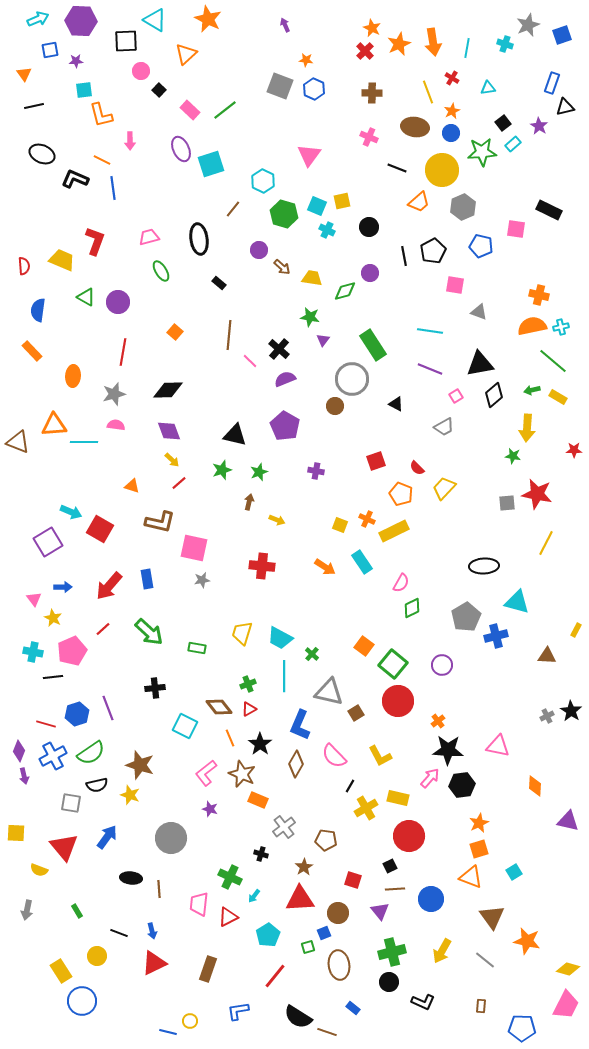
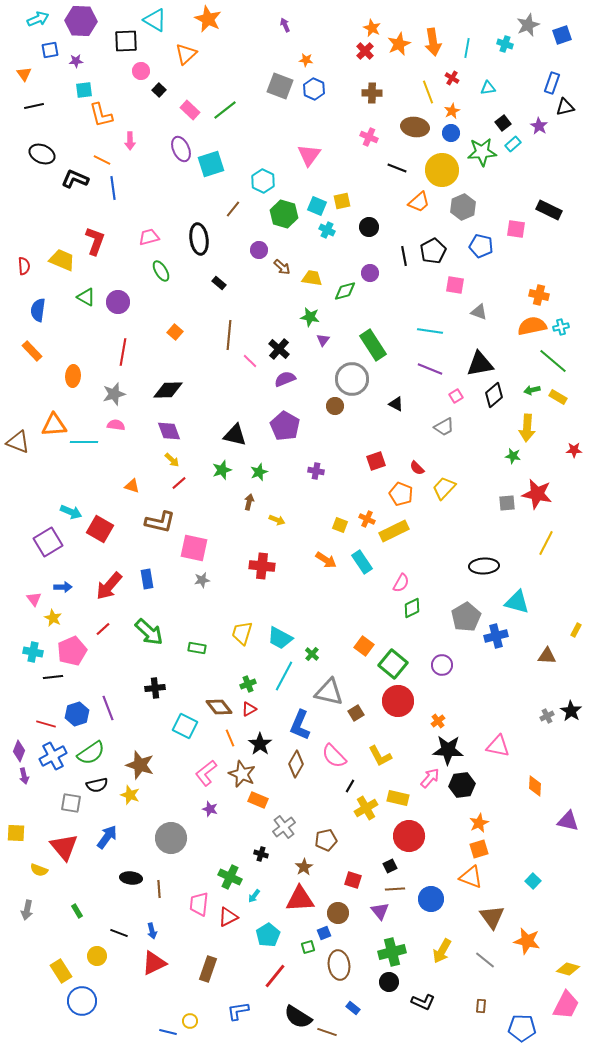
orange arrow at (325, 567): moved 1 px right, 7 px up
cyan line at (284, 676): rotated 28 degrees clockwise
brown pentagon at (326, 840): rotated 20 degrees counterclockwise
cyan square at (514, 872): moved 19 px right, 9 px down; rotated 14 degrees counterclockwise
